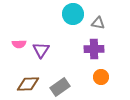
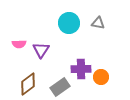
cyan circle: moved 4 px left, 9 px down
purple cross: moved 13 px left, 20 px down
brown diamond: rotated 35 degrees counterclockwise
